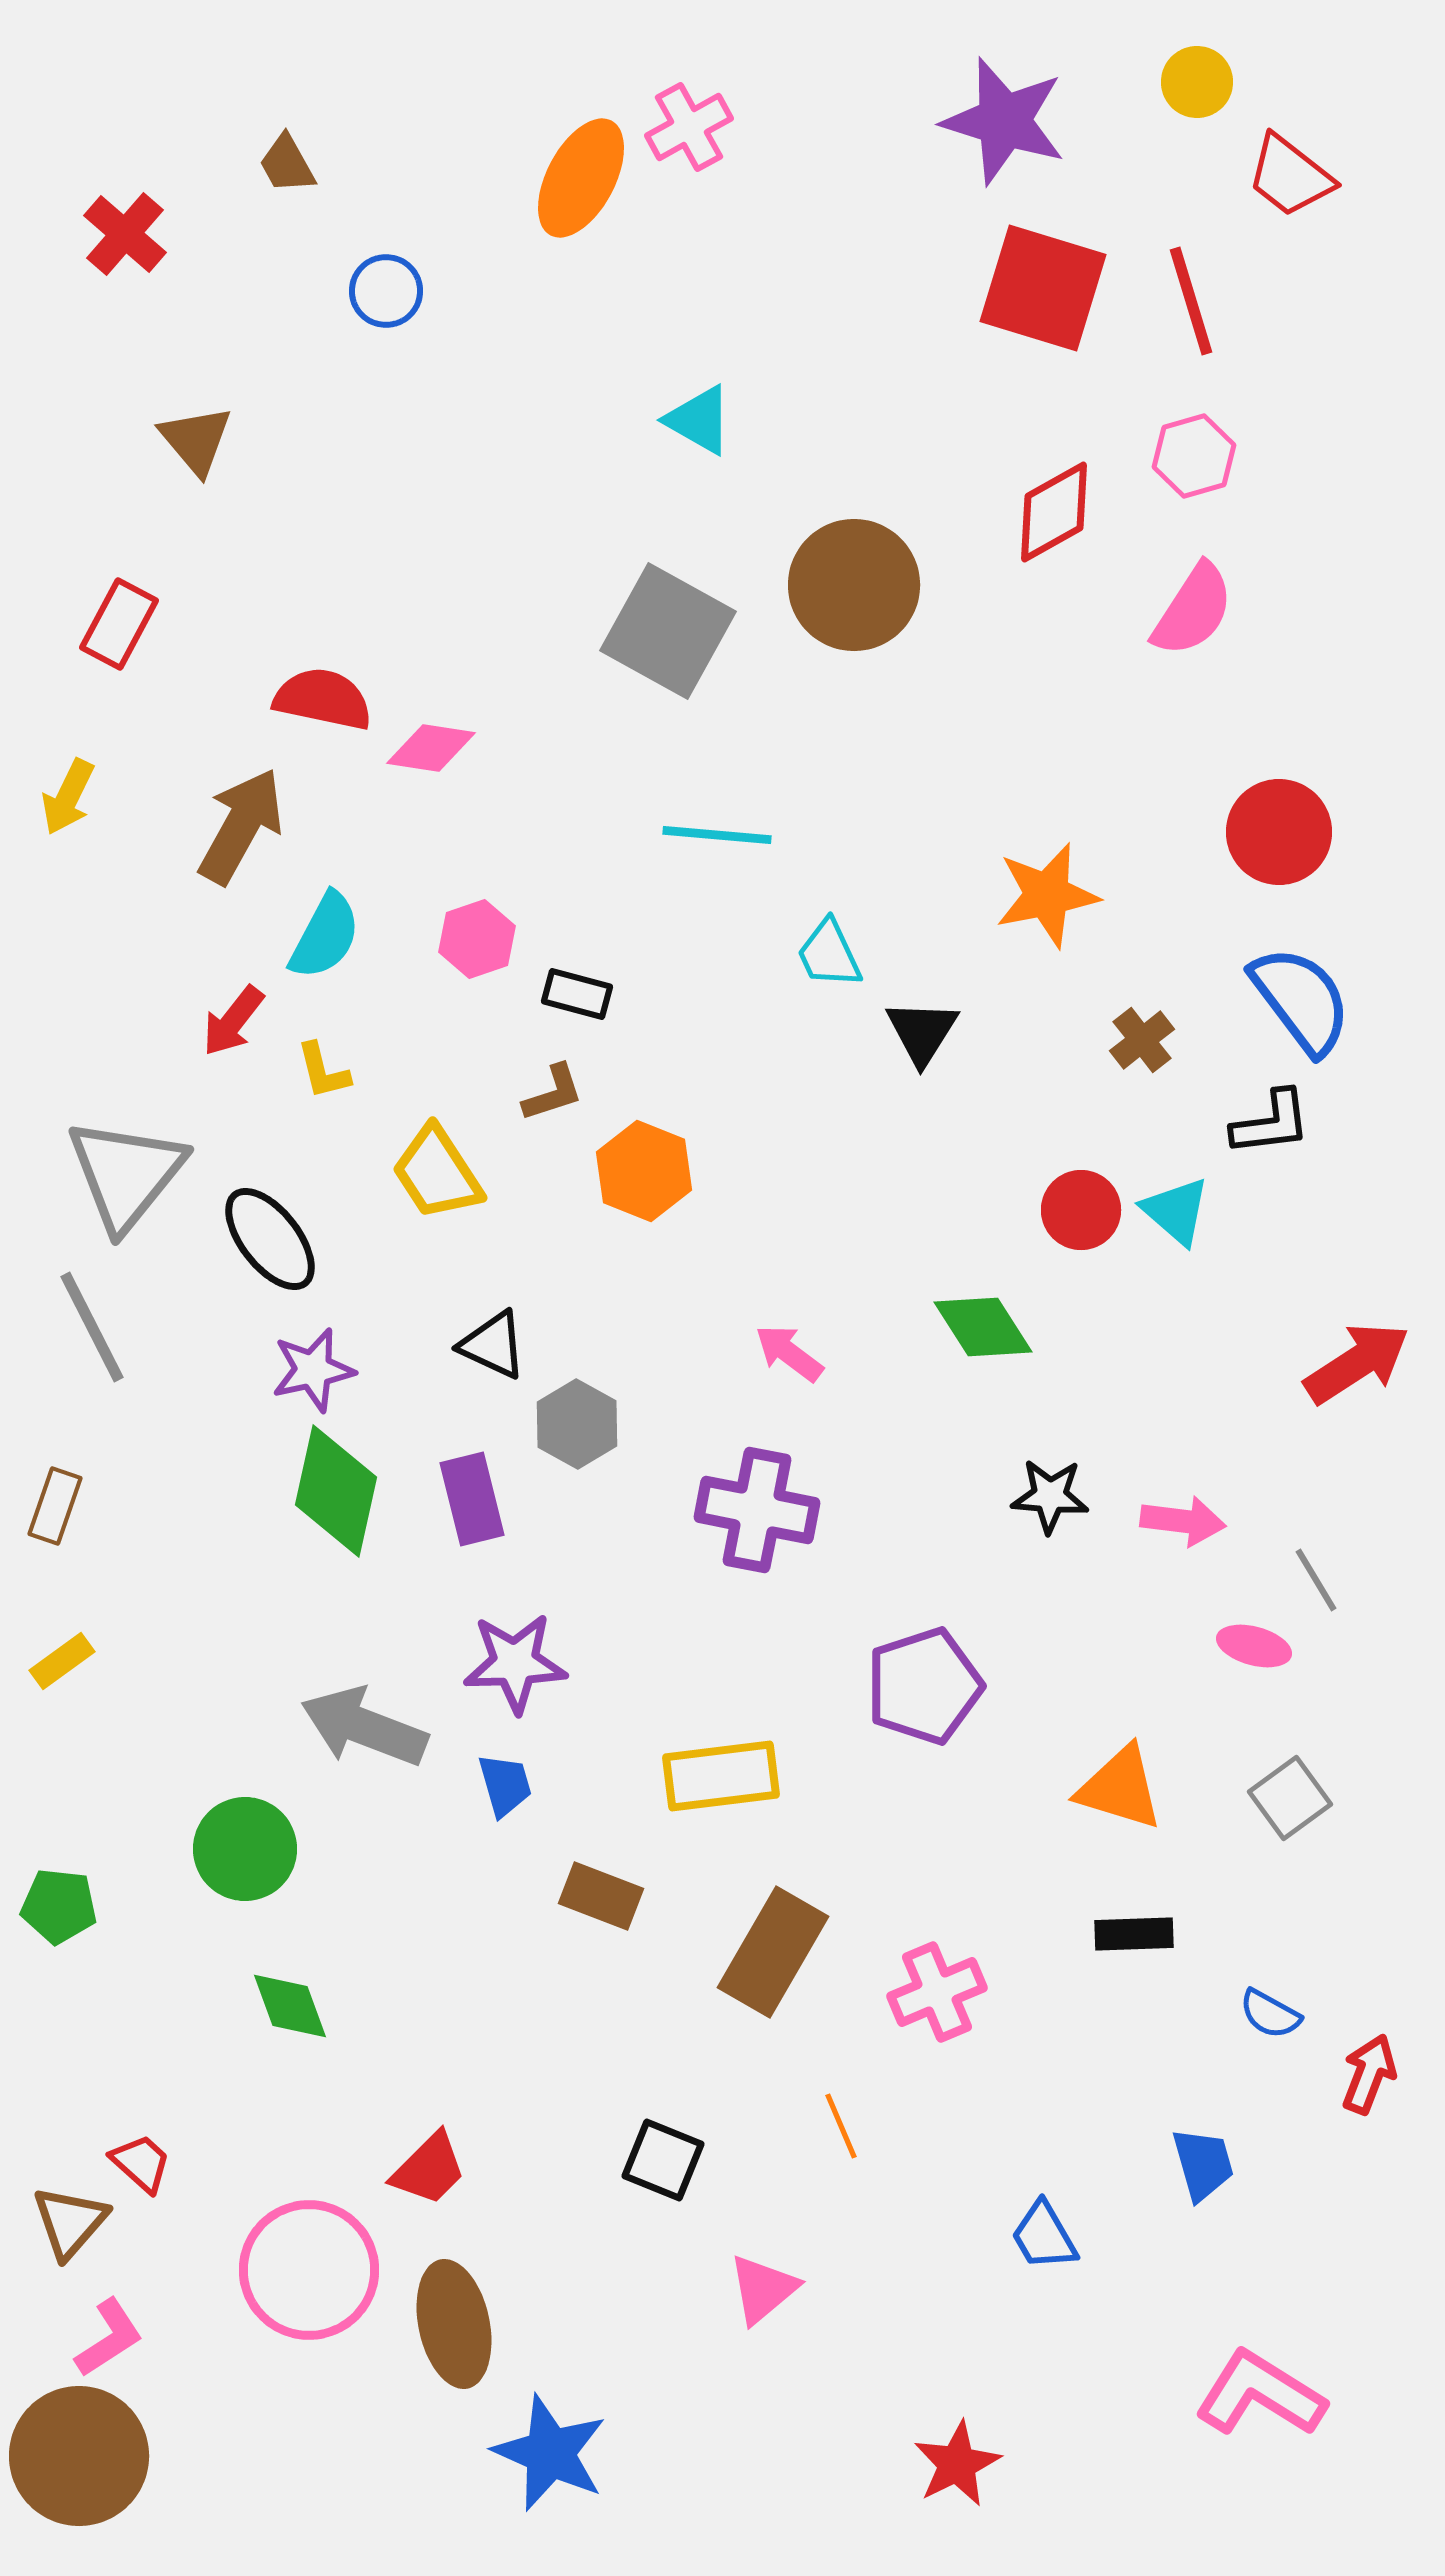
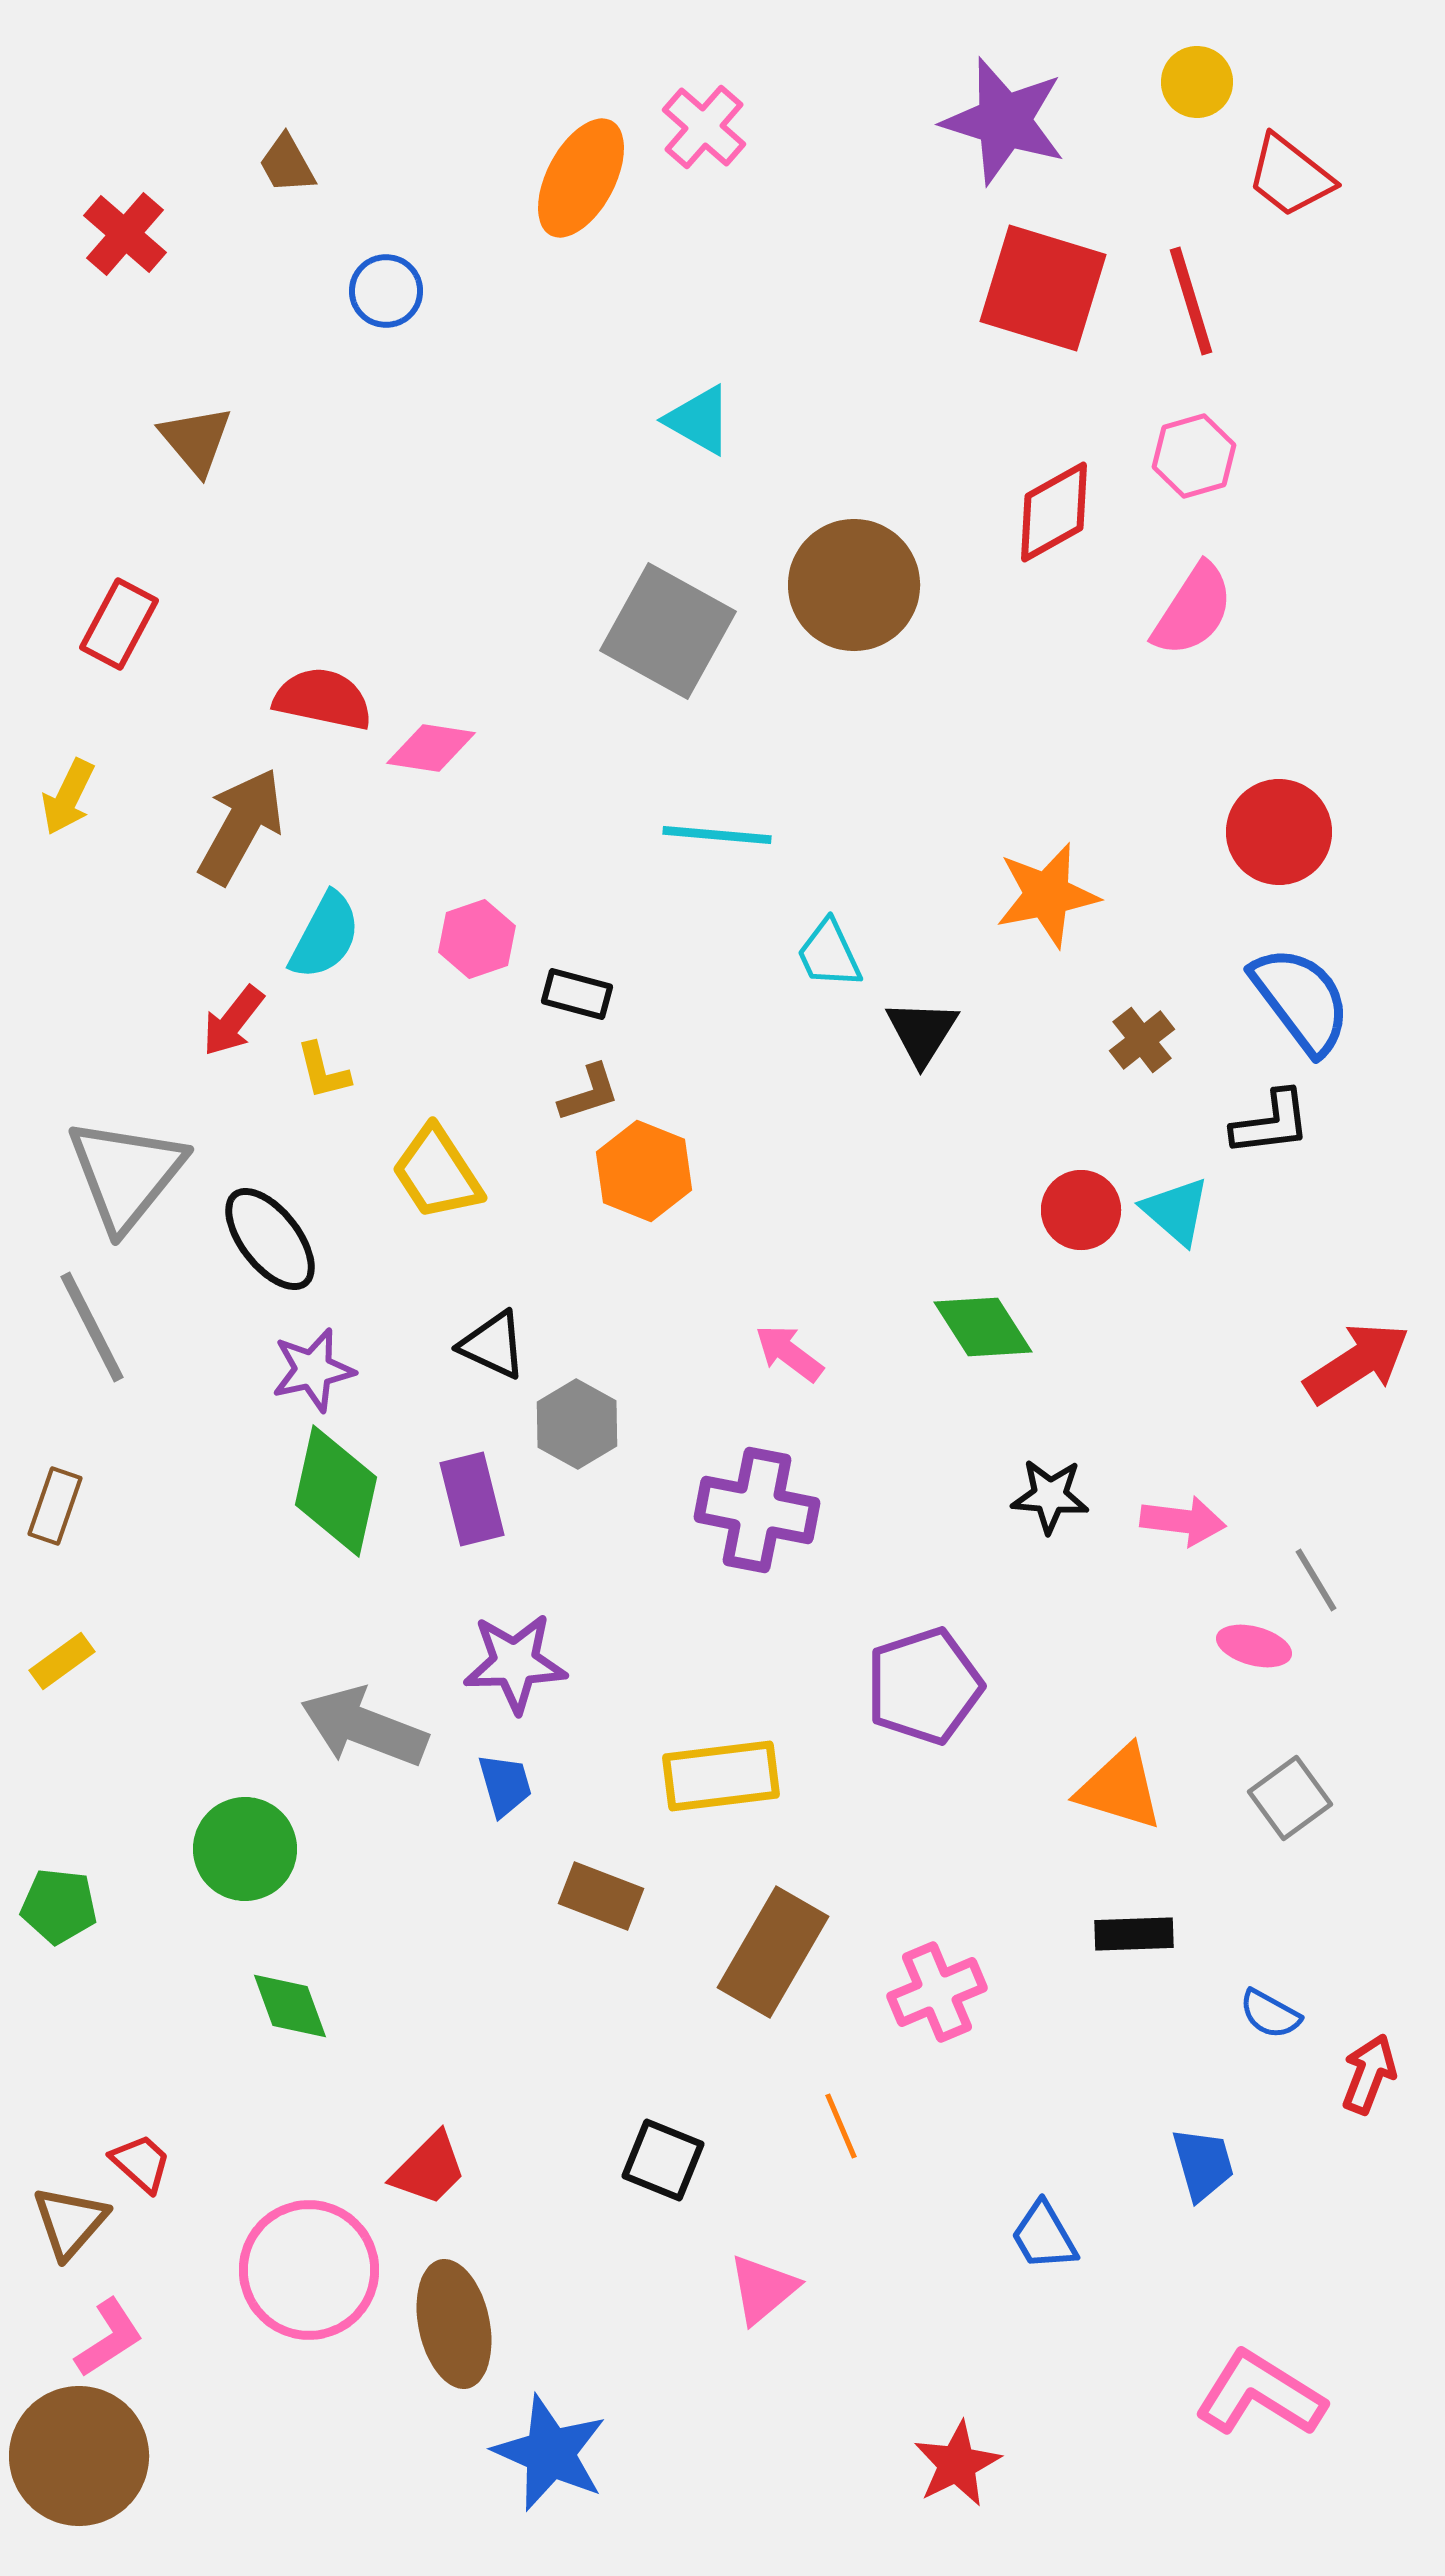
pink cross at (689, 127): moved 15 px right; rotated 20 degrees counterclockwise
brown L-shape at (553, 1093): moved 36 px right
